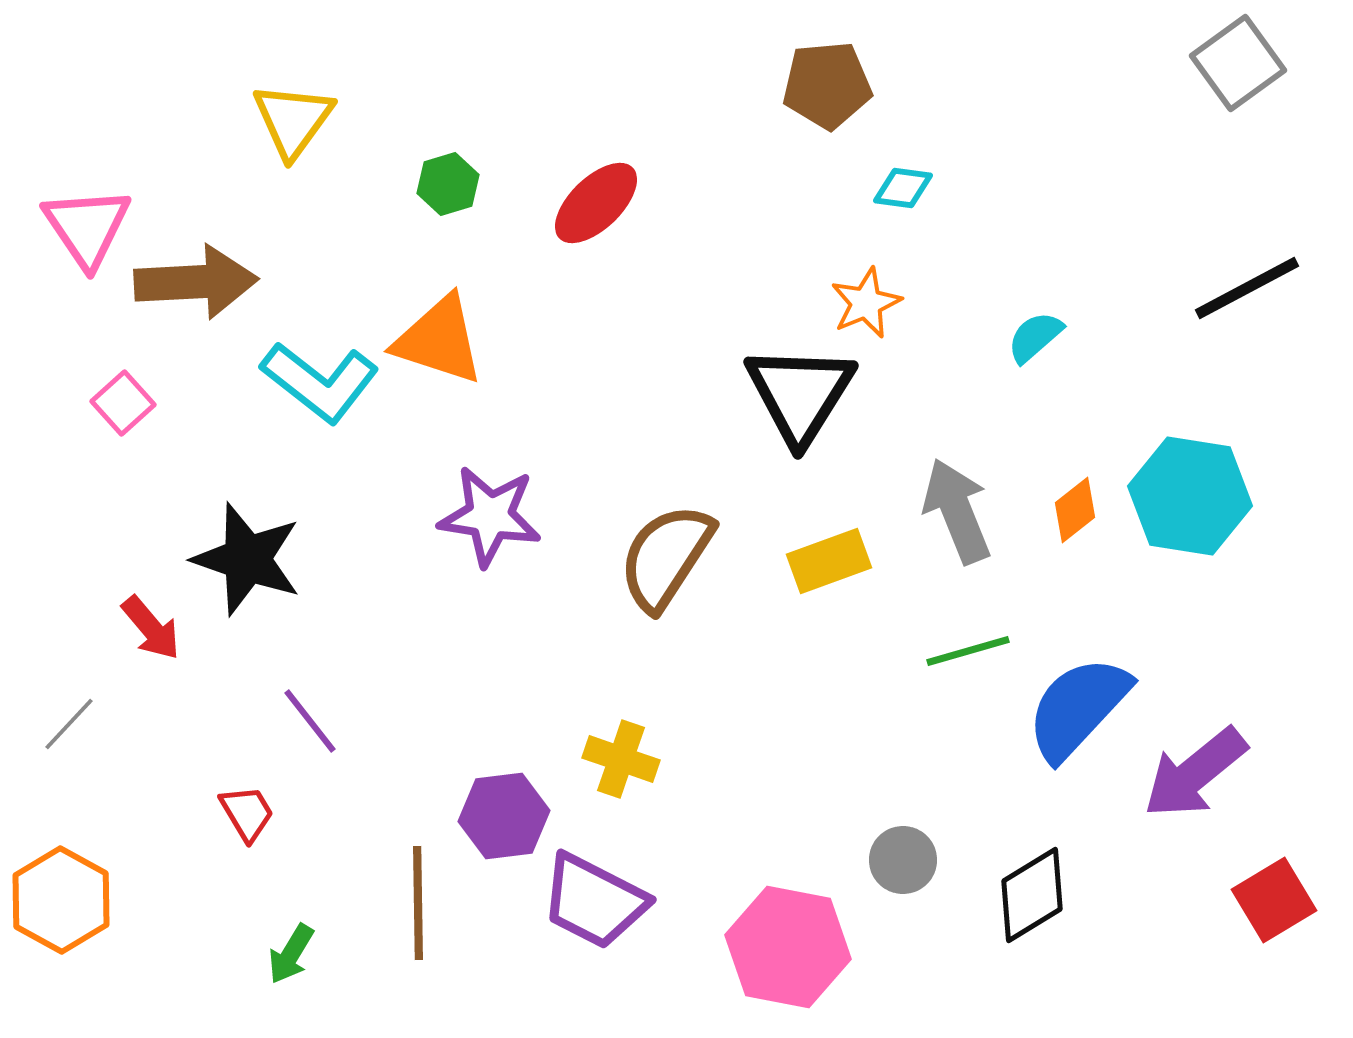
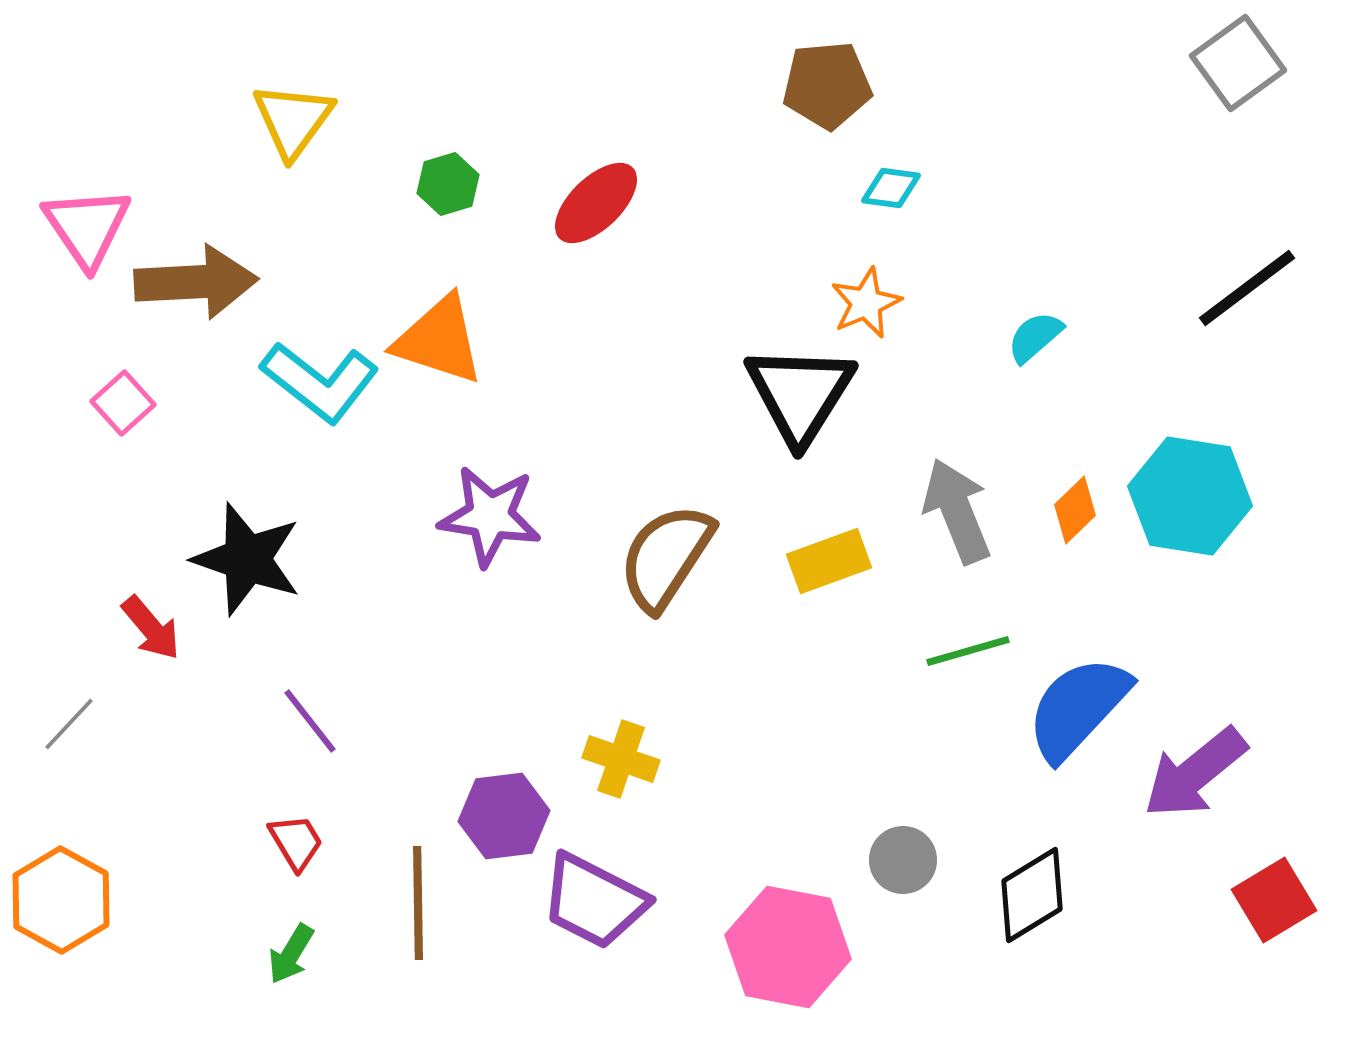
cyan diamond: moved 12 px left
black line: rotated 9 degrees counterclockwise
orange diamond: rotated 6 degrees counterclockwise
red trapezoid: moved 49 px right, 29 px down
